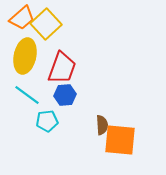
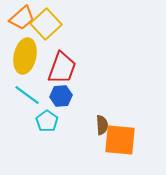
blue hexagon: moved 4 px left, 1 px down
cyan pentagon: rotated 30 degrees counterclockwise
